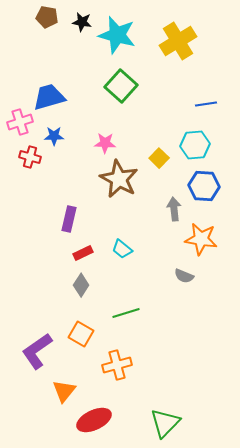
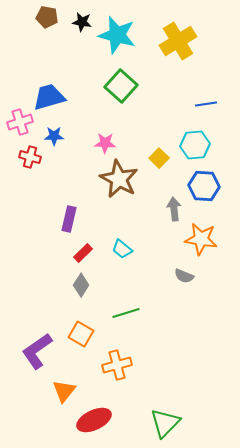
red rectangle: rotated 18 degrees counterclockwise
